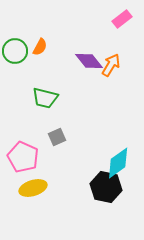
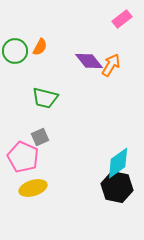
gray square: moved 17 px left
black hexagon: moved 11 px right
